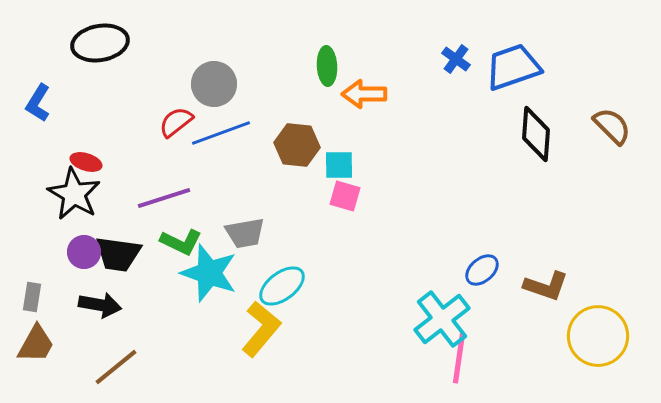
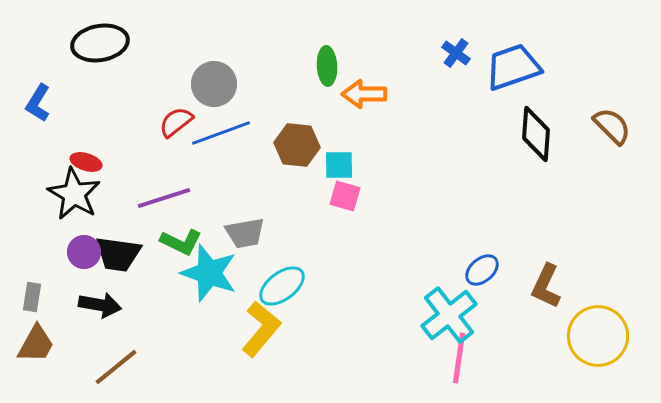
blue cross: moved 6 px up
brown L-shape: rotated 96 degrees clockwise
cyan cross: moved 7 px right, 4 px up
